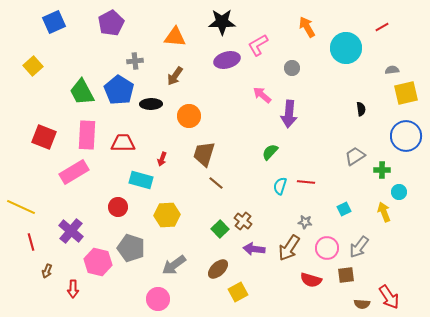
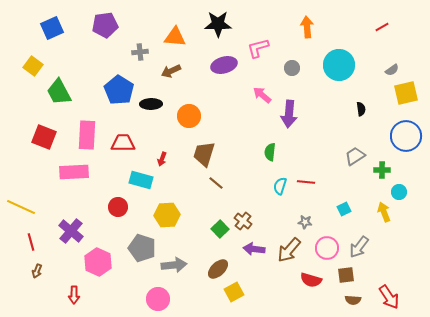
blue square at (54, 22): moved 2 px left, 6 px down
black star at (222, 22): moved 4 px left, 2 px down
purple pentagon at (111, 23): moved 6 px left, 2 px down; rotated 20 degrees clockwise
orange arrow at (307, 27): rotated 25 degrees clockwise
pink L-shape at (258, 45): moved 3 px down; rotated 15 degrees clockwise
cyan circle at (346, 48): moved 7 px left, 17 px down
purple ellipse at (227, 60): moved 3 px left, 5 px down
gray cross at (135, 61): moved 5 px right, 9 px up
yellow square at (33, 66): rotated 12 degrees counterclockwise
gray semicircle at (392, 70): rotated 152 degrees clockwise
brown arrow at (175, 76): moved 4 px left, 5 px up; rotated 30 degrees clockwise
green trapezoid at (82, 92): moved 23 px left
green semicircle at (270, 152): rotated 36 degrees counterclockwise
pink rectangle at (74, 172): rotated 28 degrees clockwise
gray pentagon at (131, 248): moved 11 px right
brown arrow at (289, 248): moved 2 px down; rotated 8 degrees clockwise
pink hexagon at (98, 262): rotated 12 degrees clockwise
gray arrow at (174, 265): rotated 150 degrees counterclockwise
brown arrow at (47, 271): moved 10 px left
red arrow at (73, 289): moved 1 px right, 6 px down
yellow square at (238, 292): moved 4 px left
brown semicircle at (362, 304): moved 9 px left, 4 px up
